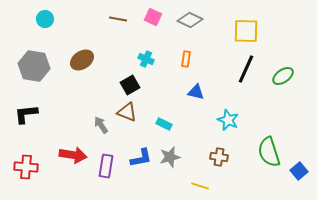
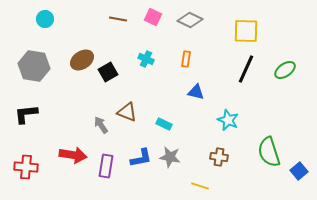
green ellipse: moved 2 px right, 6 px up
black square: moved 22 px left, 13 px up
gray star: rotated 25 degrees clockwise
